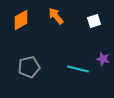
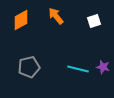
purple star: moved 8 px down
